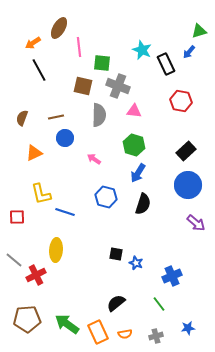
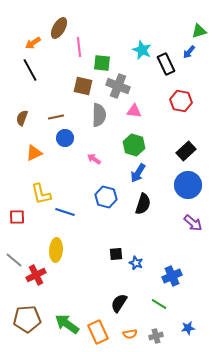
black line at (39, 70): moved 9 px left
purple arrow at (196, 223): moved 3 px left
black square at (116, 254): rotated 16 degrees counterclockwise
black semicircle at (116, 303): moved 3 px right; rotated 18 degrees counterclockwise
green line at (159, 304): rotated 21 degrees counterclockwise
orange semicircle at (125, 334): moved 5 px right
